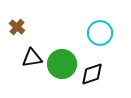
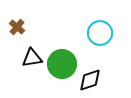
black diamond: moved 2 px left, 6 px down
